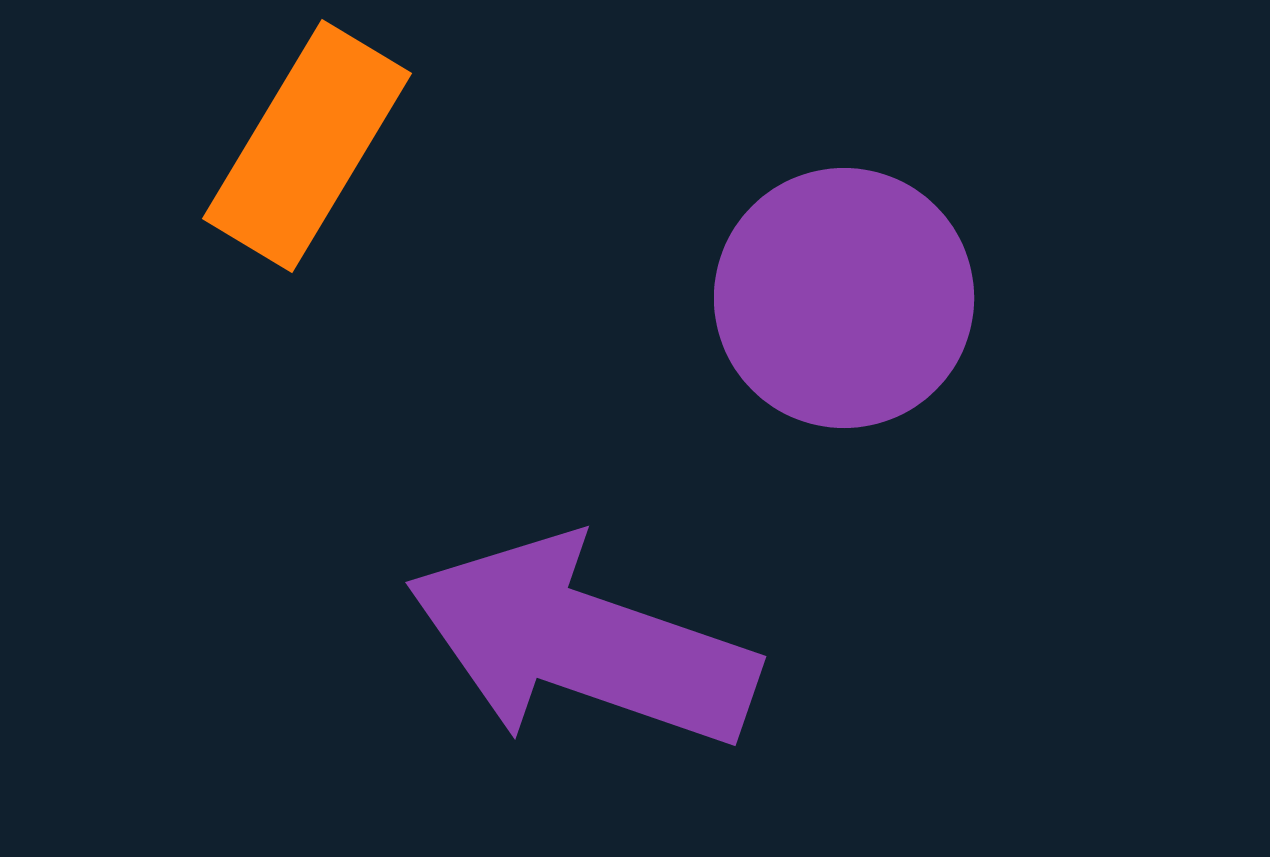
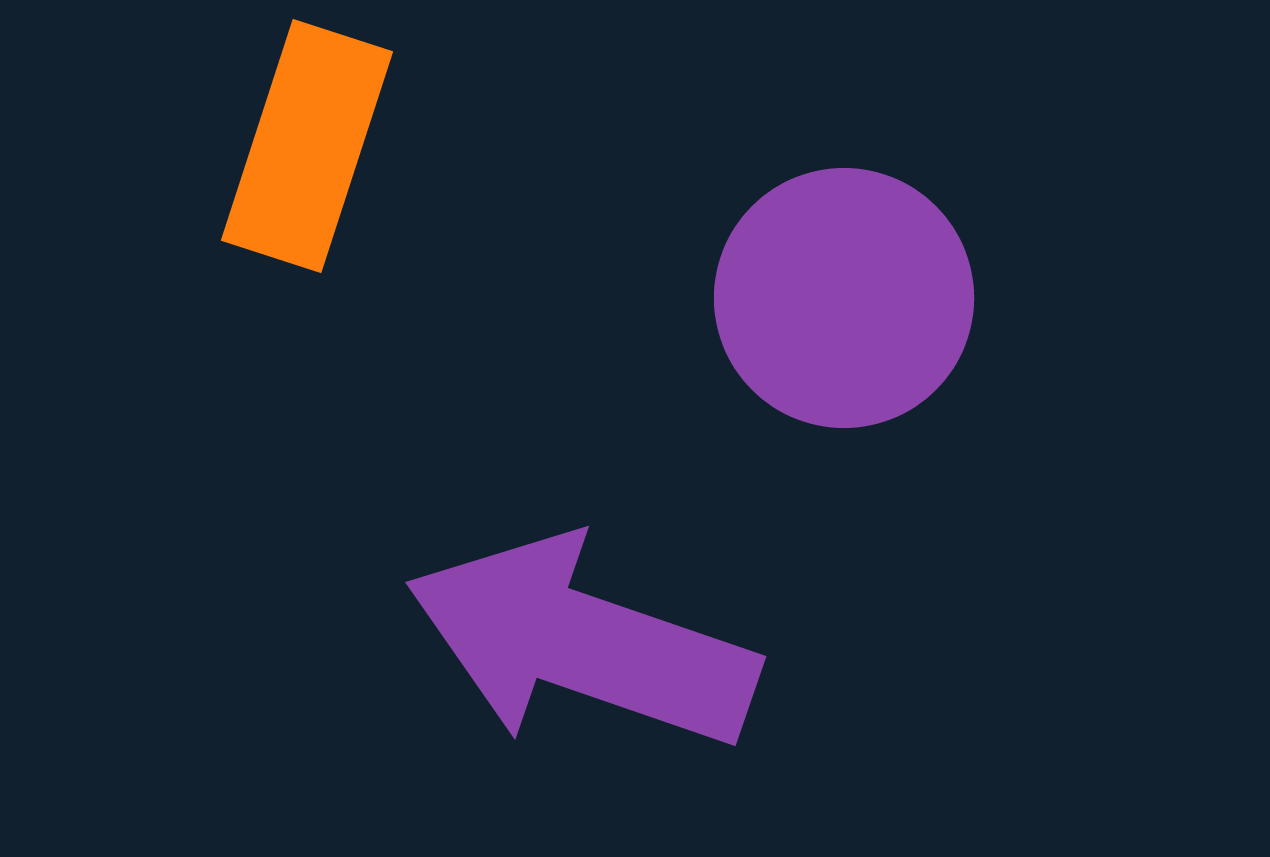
orange rectangle: rotated 13 degrees counterclockwise
